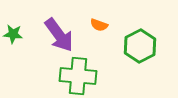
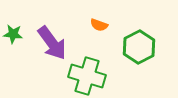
purple arrow: moved 7 px left, 8 px down
green hexagon: moved 1 px left, 1 px down
green cross: moved 9 px right; rotated 12 degrees clockwise
